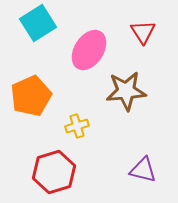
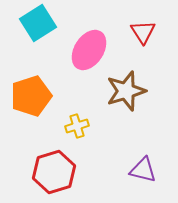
brown star: rotated 12 degrees counterclockwise
orange pentagon: rotated 6 degrees clockwise
